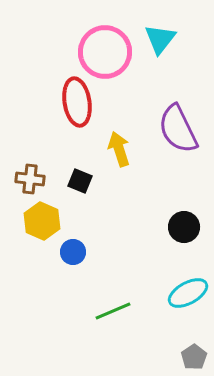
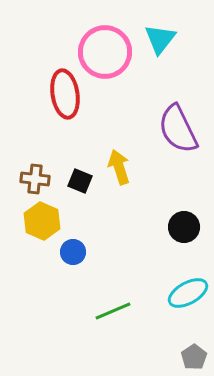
red ellipse: moved 12 px left, 8 px up
yellow arrow: moved 18 px down
brown cross: moved 5 px right
